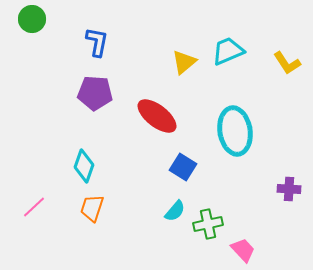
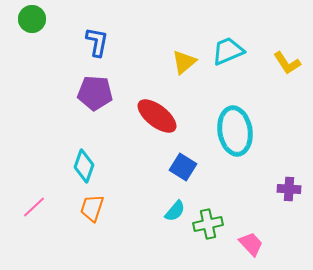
pink trapezoid: moved 8 px right, 6 px up
